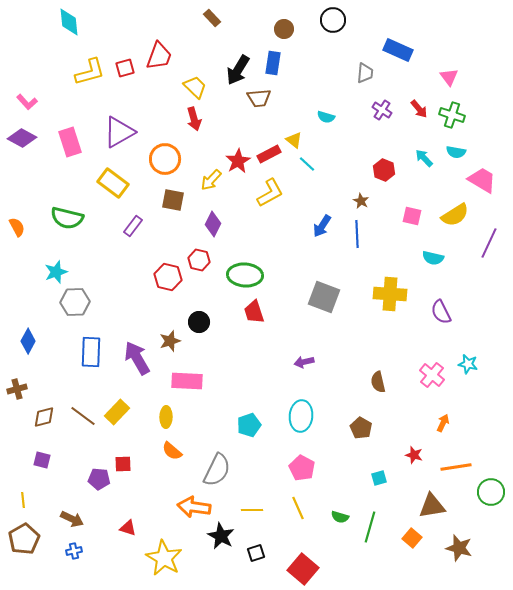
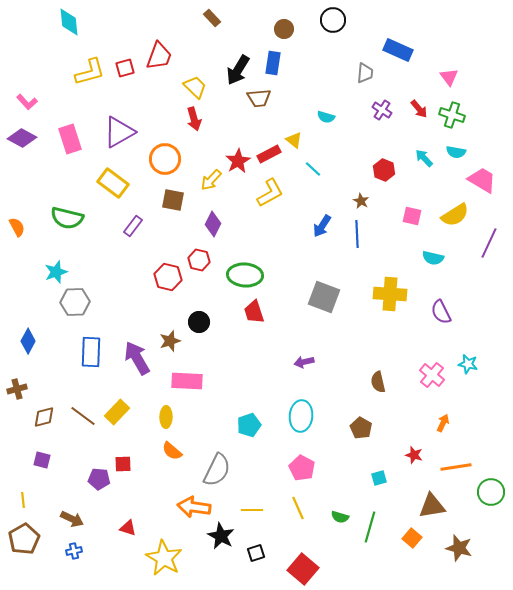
pink rectangle at (70, 142): moved 3 px up
cyan line at (307, 164): moved 6 px right, 5 px down
